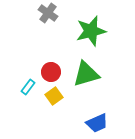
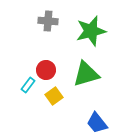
gray cross: moved 8 px down; rotated 30 degrees counterclockwise
red circle: moved 5 px left, 2 px up
cyan rectangle: moved 2 px up
blue trapezoid: rotated 75 degrees clockwise
